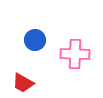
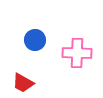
pink cross: moved 2 px right, 1 px up
